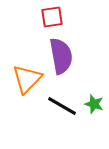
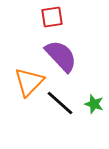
purple semicircle: rotated 33 degrees counterclockwise
orange triangle: moved 2 px right, 3 px down
black line: moved 2 px left, 3 px up; rotated 12 degrees clockwise
